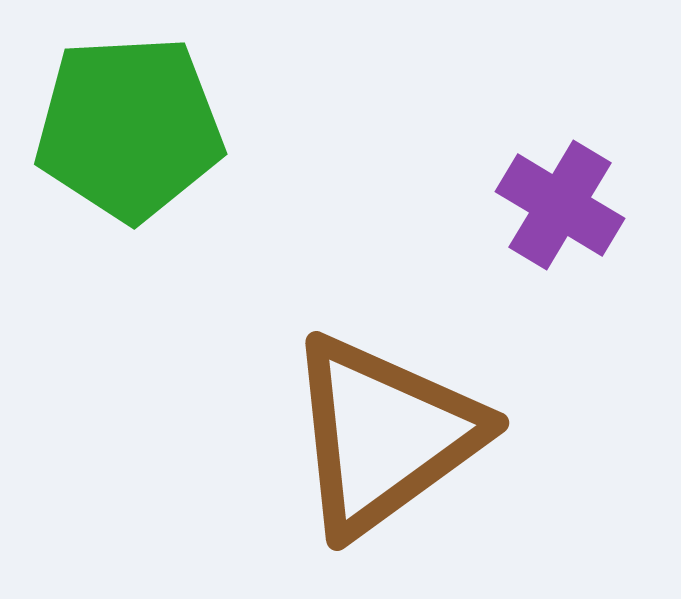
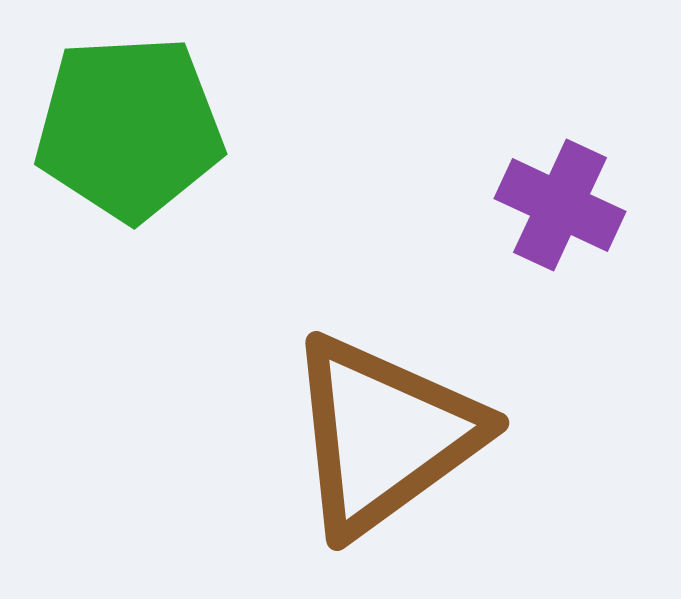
purple cross: rotated 6 degrees counterclockwise
